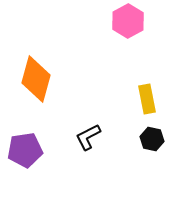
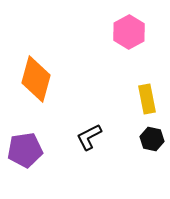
pink hexagon: moved 1 px right, 11 px down
black L-shape: moved 1 px right
